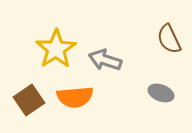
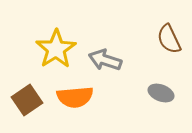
brown square: moved 2 px left
